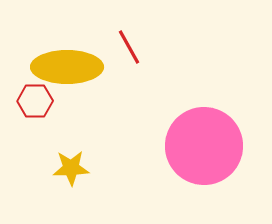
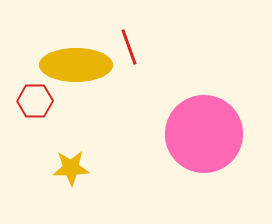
red line: rotated 9 degrees clockwise
yellow ellipse: moved 9 px right, 2 px up
pink circle: moved 12 px up
